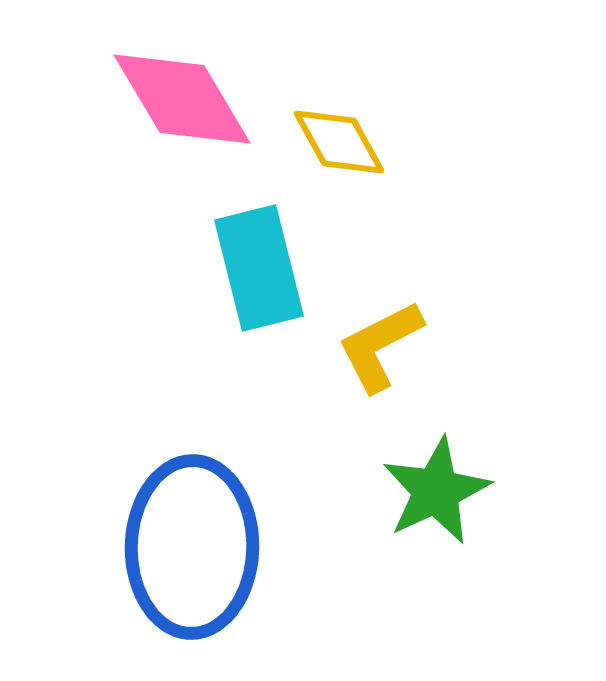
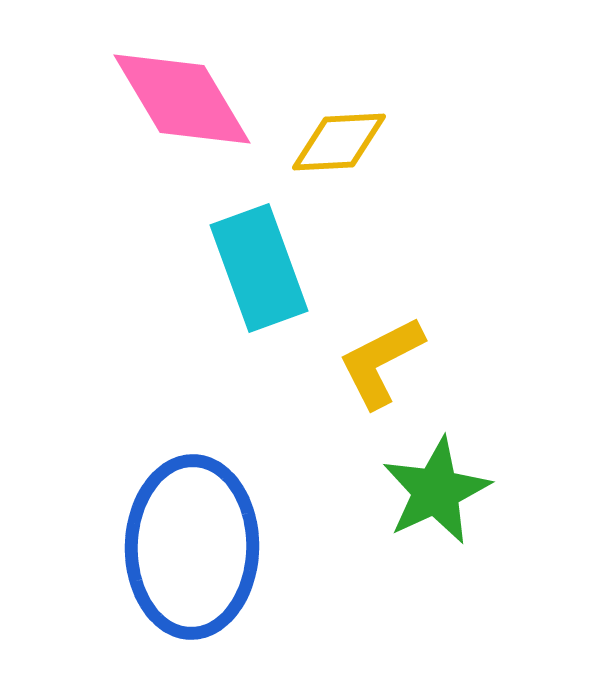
yellow diamond: rotated 64 degrees counterclockwise
cyan rectangle: rotated 6 degrees counterclockwise
yellow L-shape: moved 1 px right, 16 px down
